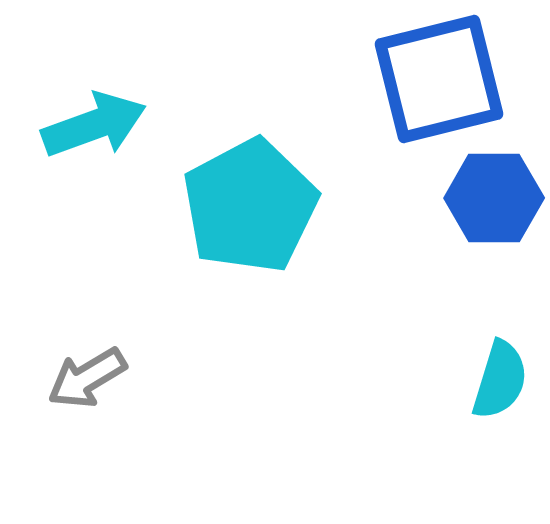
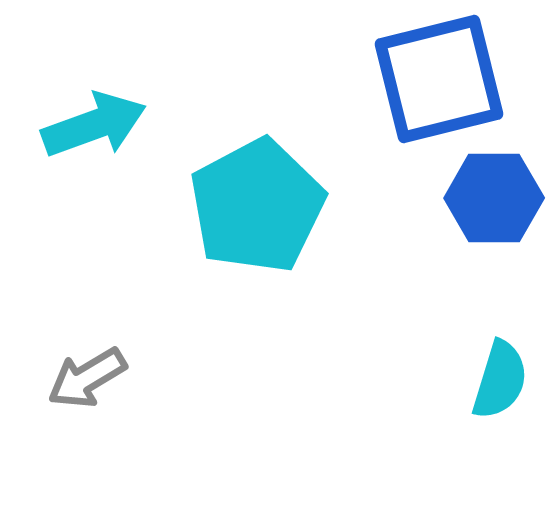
cyan pentagon: moved 7 px right
